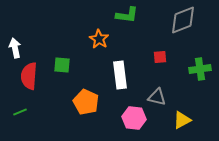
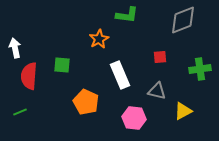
orange star: rotated 12 degrees clockwise
white rectangle: rotated 16 degrees counterclockwise
gray triangle: moved 6 px up
yellow triangle: moved 1 px right, 9 px up
